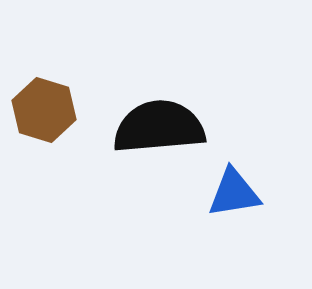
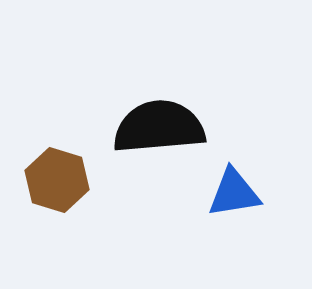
brown hexagon: moved 13 px right, 70 px down
